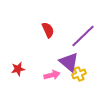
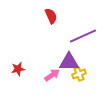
red semicircle: moved 3 px right, 14 px up
purple line: rotated 20 degrees clockwise
purple triangle: rotated 40 degrees counterclockwise
pink arrow: rotated 21 degrees counterclockwise
